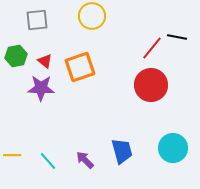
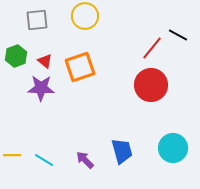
yellow circle: moved 7 px left
black line: moved 1 px right, 2 px up; rotated 18 degrees clockwise
green hexagon: rotated 10 degrees counterclockwise
cyan line: moved 4 px left, 1 px up; rotated 18 degrees counterclockwise
